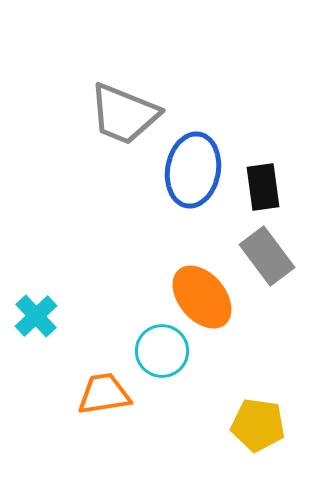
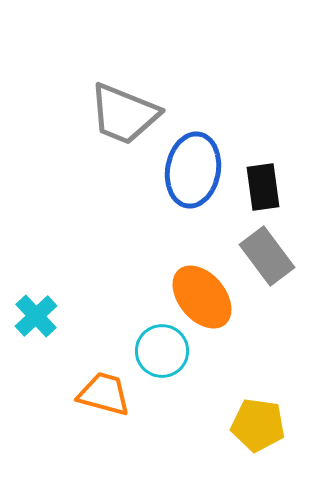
orange trapezoid: rotated 24 degrees clockwise
